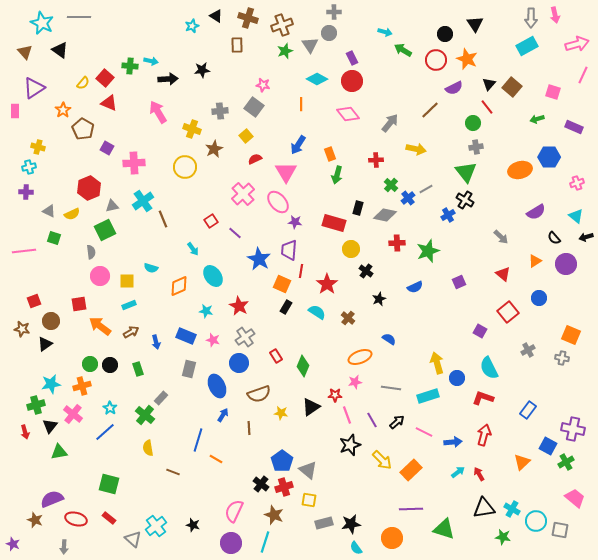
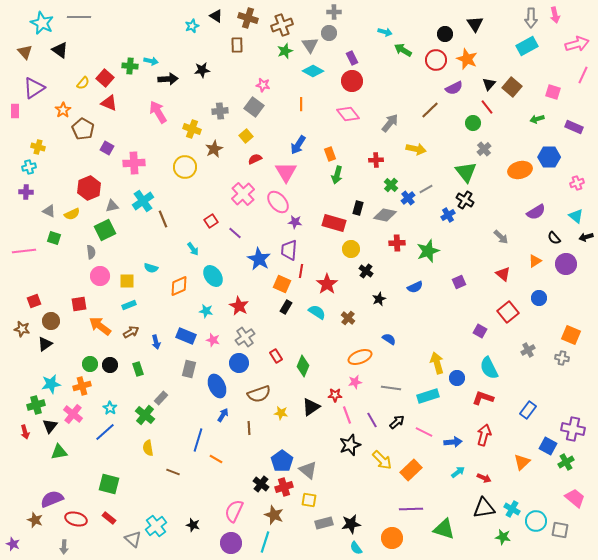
cyan diamond at (317, 79): moved 4 px left, 8 px up
gray cross at (476, 147): moved 8 px right, 2 px down; rotated 32 degrees counterclockwise
red arrow at (479, 474): moved 5 px right, 4 px down; rotated 144 degrees clockwise
